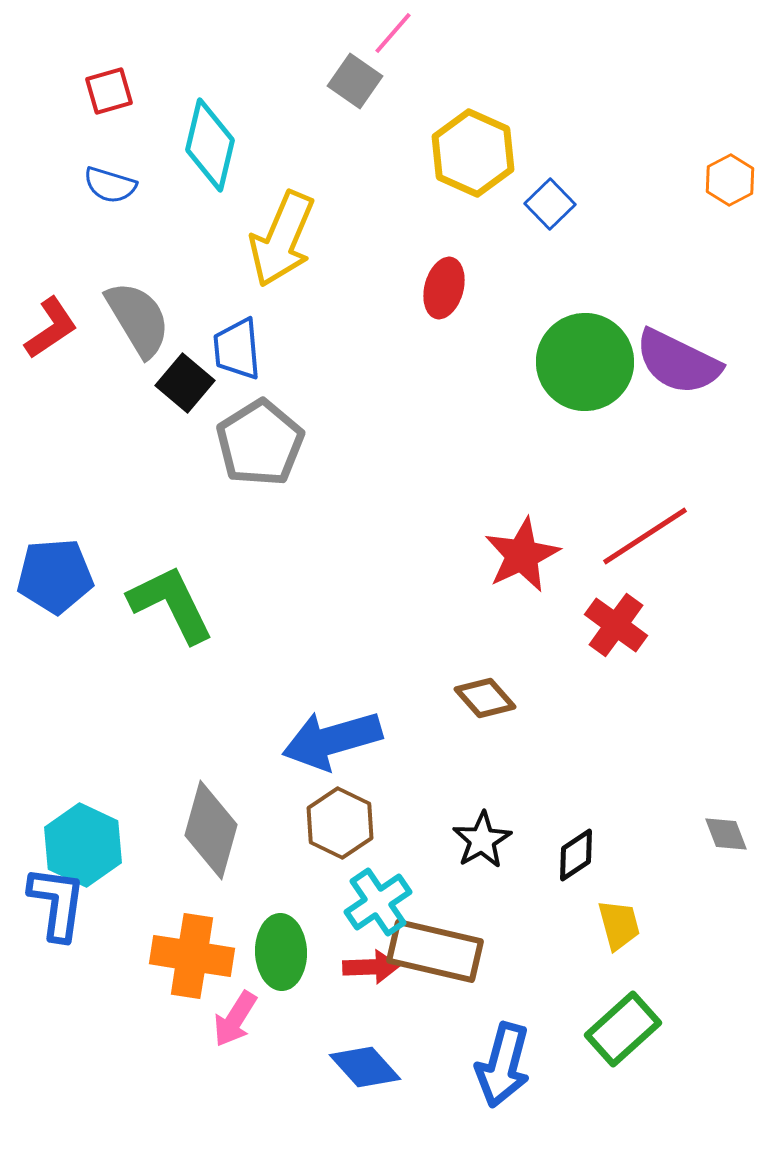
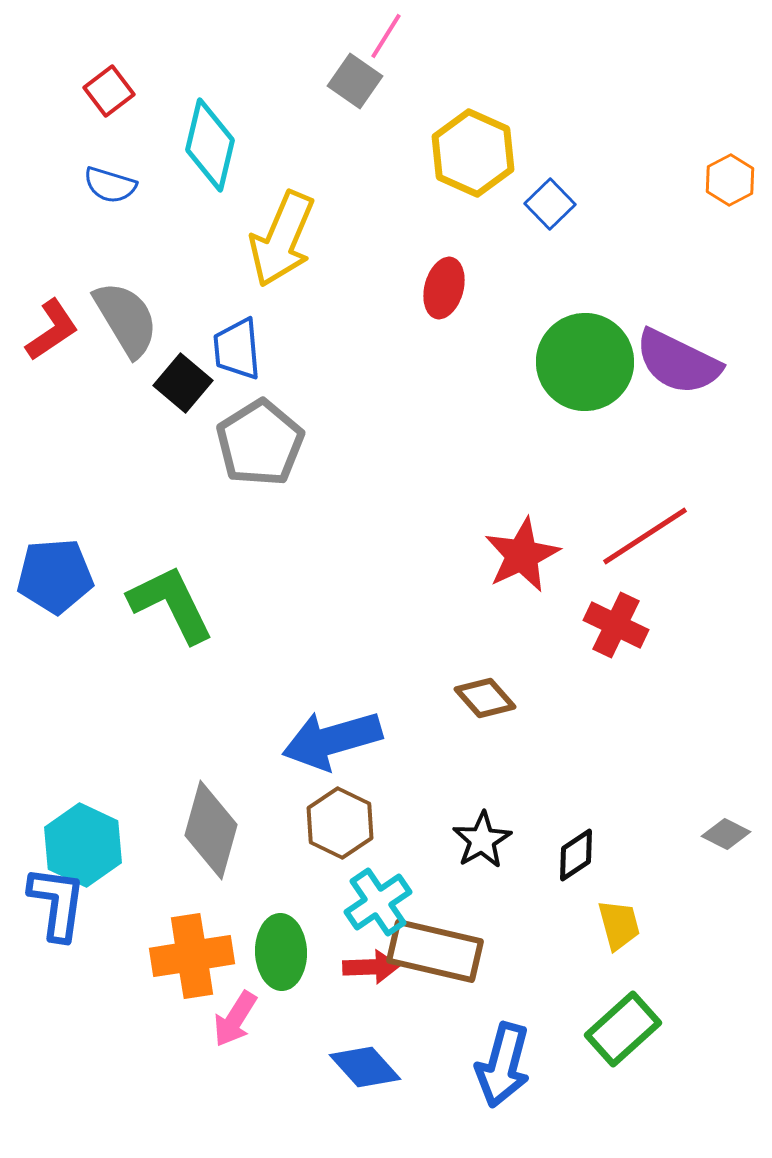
pink line at (393, 33): moved 7 px left, 3 px down; rotated 9 degrees counterclockwise
red square at (109, 91): rotated 21 degrees counterclockwise
gray semicircle at (138, 319): moved 12 px left
red L-shape at (51, 328): moved 1 px right, 2 px down
black square at (185, 383): moved 2 px left
red cross at (616, 625): rotated 10 degrees counterclockwise
gray diamond at (726, 834): rotated 42 degrees counterclockwise
orange cross at (192, 956): rotated 18 degrees counterclockwise
